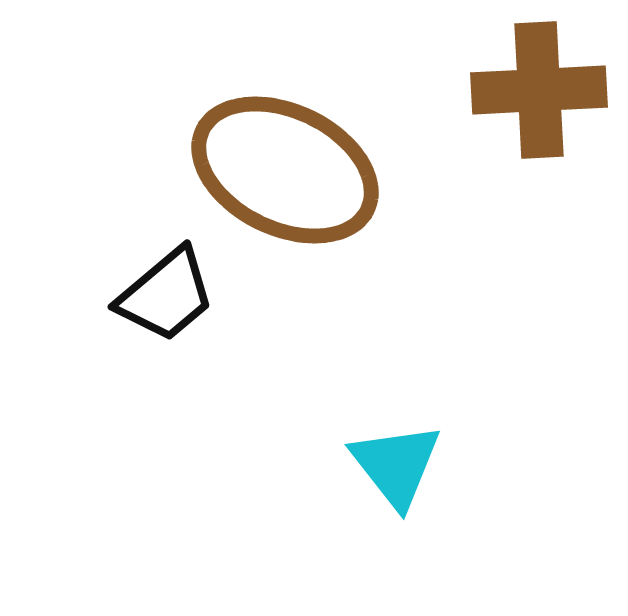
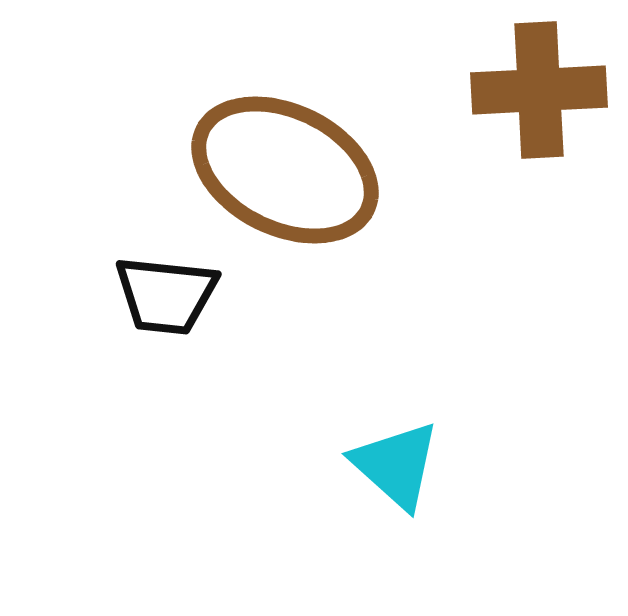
black trapezoid: rotated 46 degrees clockwise
cyan triangle: rotated 10 degrees counterclockwise
